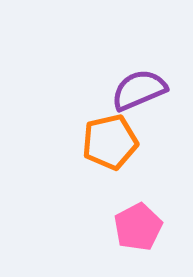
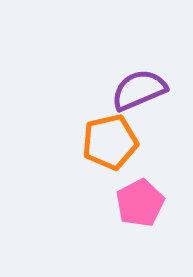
pink pentagon: moved 2 px right, 24 px up
